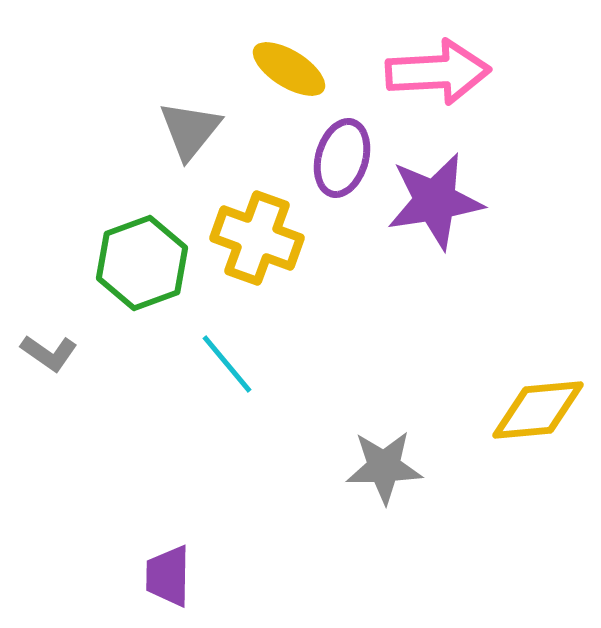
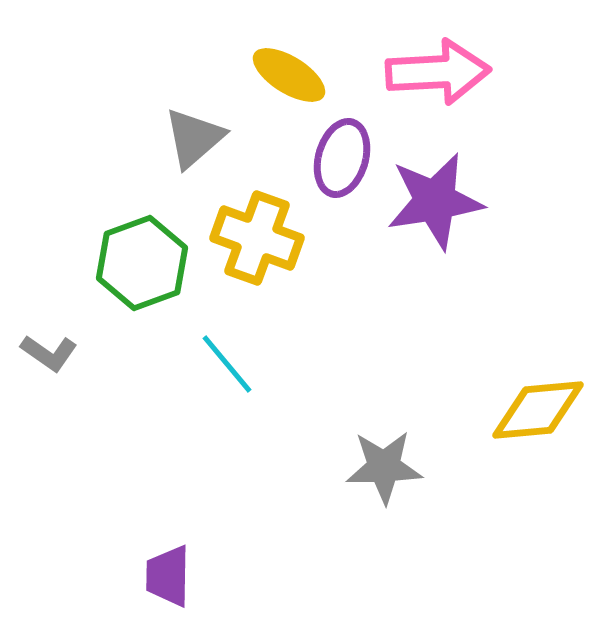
yellow ellipse: moved 6 px down
gray triangle: moved 4 px right, 8 px down; rotated 10 degrees clockwise
